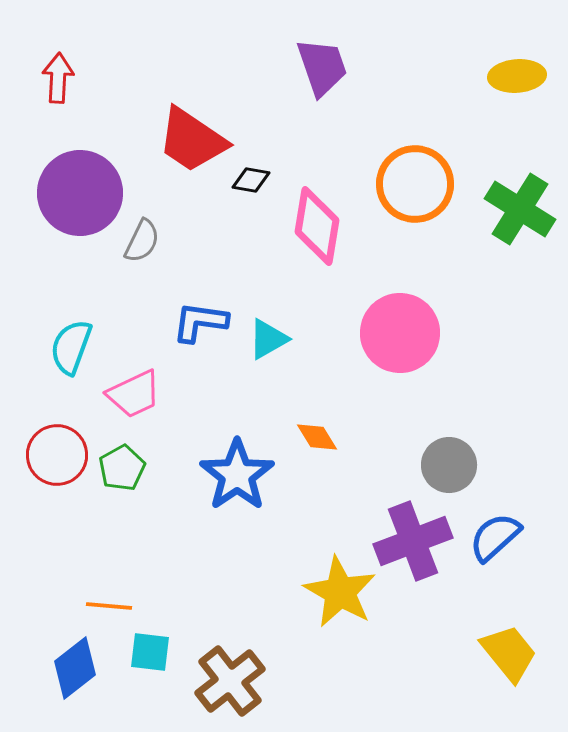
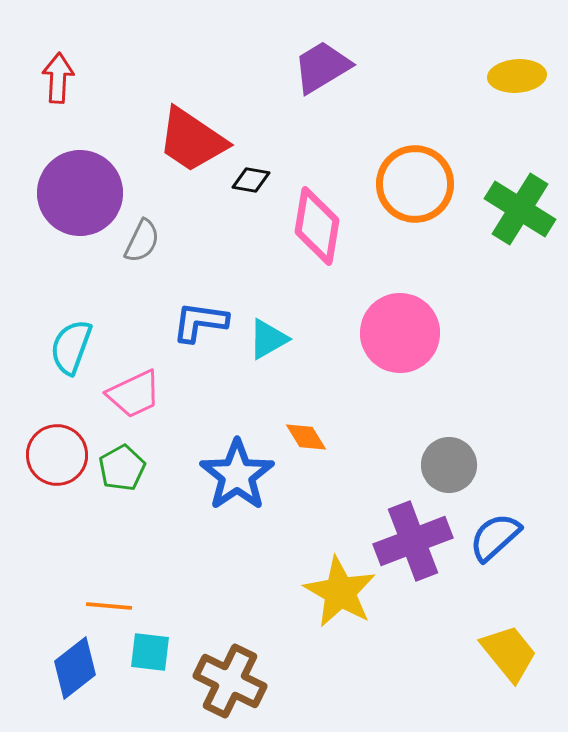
purple trapezoid: rotated 102 degrees counterclockwise
orange diamond: moved 11 px left
brown cross: rotated 26 degrees counterclockwise
